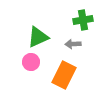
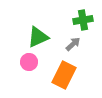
gray arrow: rotated 140 degrees clockwise
pink circle: moved 2 px left
